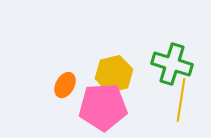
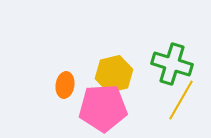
orange ellipse: rotated 20 degrees counterclockwise
yellow line: rotated 21 degrees clockwise
pink pentagon: moved 1 px down
